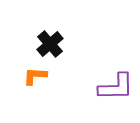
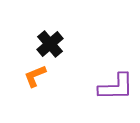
orange L-shape: rotated 25 degrees counterclockwise
